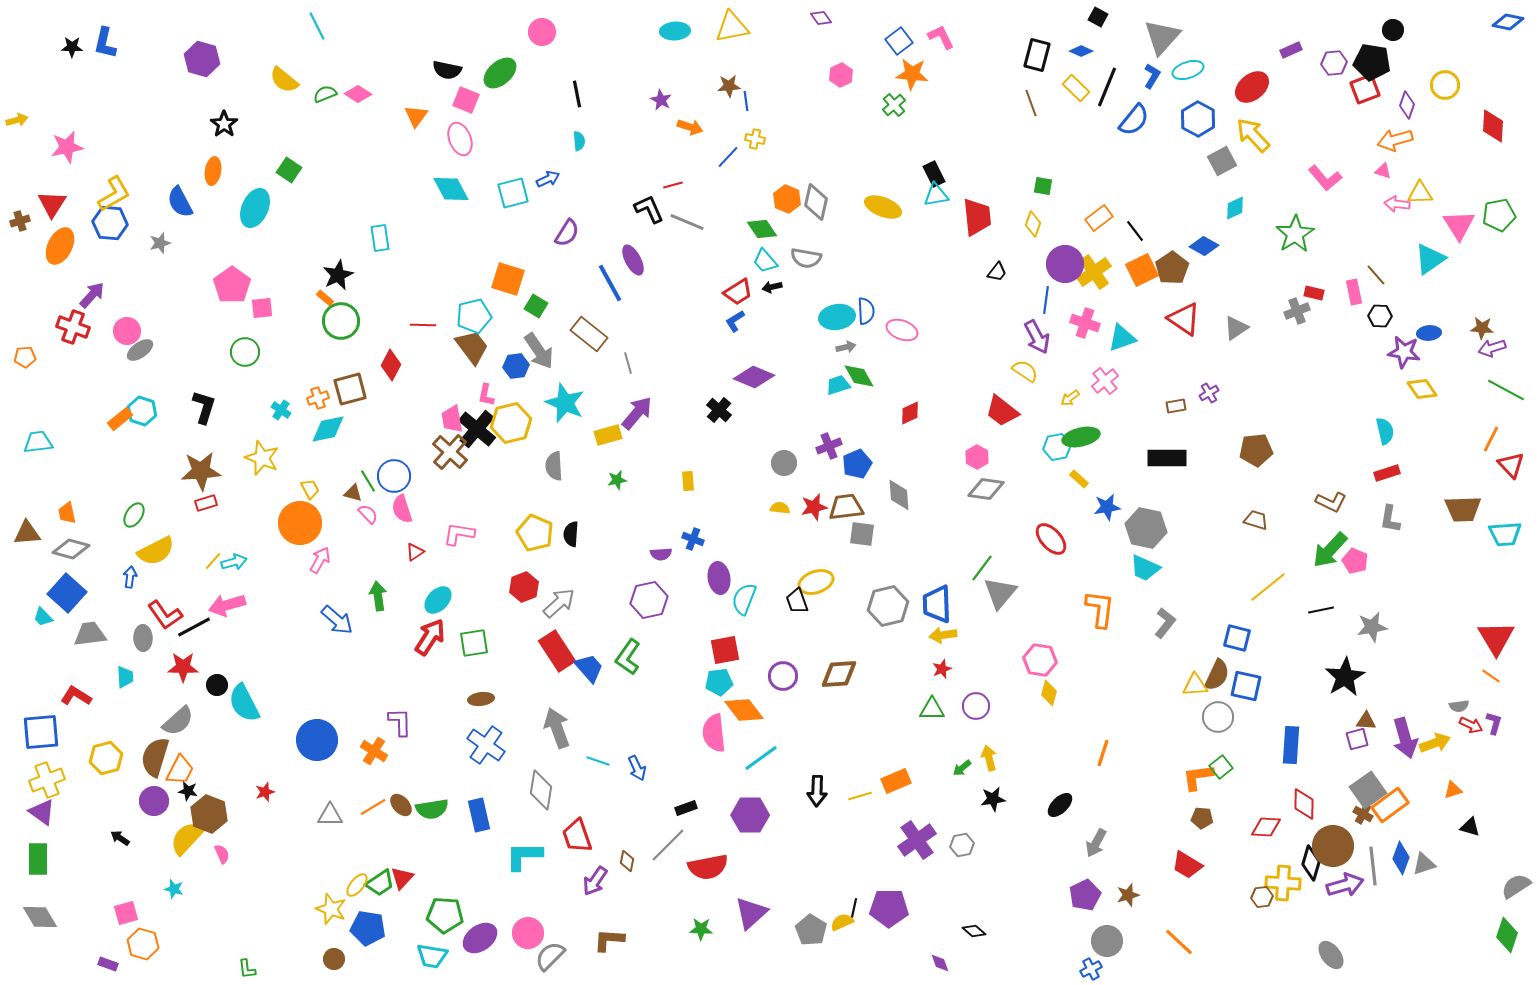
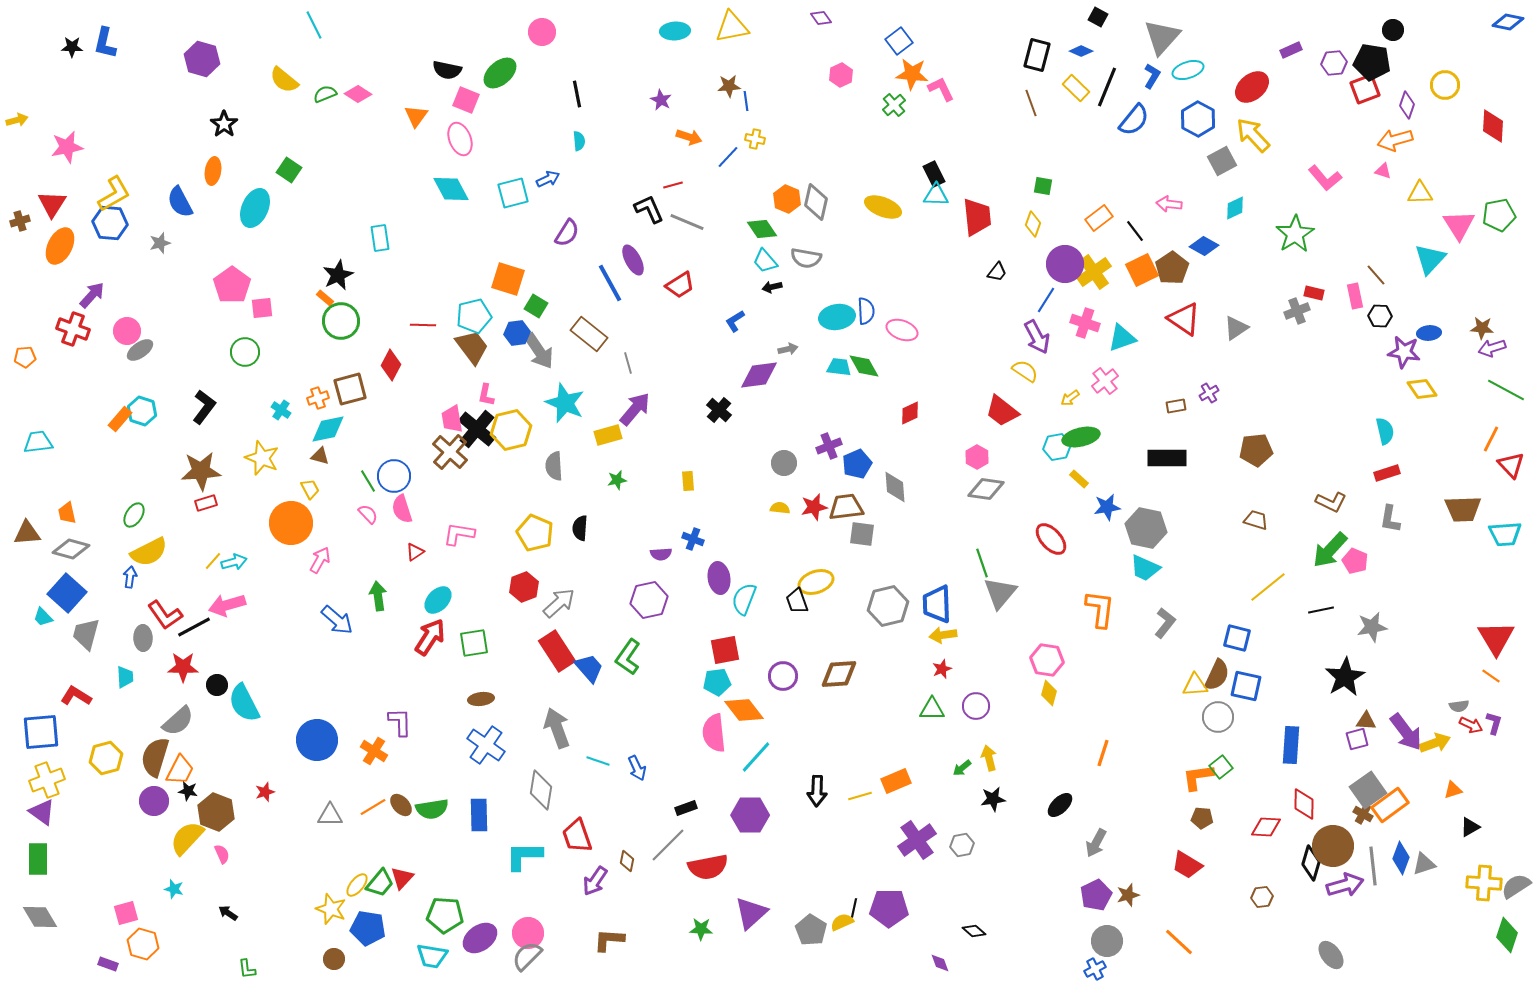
cyan line at (317, 26): moved 3 px left, 1 px up
pink L-shape at (941, 37): moved 52 px down
orange arrow at (690, 127): moved 1 px left, 10 px down
cyan triangle at (936, 195): rotated 12 degrees clockwise
pink arrow at (1397, 204): moved 228 px left
cyan triangle at (1430, 259): rotated 12 degrees counterclockwise
red trapezoid at (738, 292): moved 58 px left, 7 px up
pink rectangle at (1354, 292): moved 1 px right, 4 px down
blue line at (1046, 300): rotated 24 degrees clockwise
red cross at (73, 327): moved 2 px down
gray arrow at (846, 347): moved 58 px left, 2 px down
blue hexagon at (516, 366): moved 1 px right, 33 px up
green diamond at (859, 376): moved 5 px right, 10 px up
purple diamond at (754, 377): moved 5 px right, 2 px up; rotated 30 degrees counterclockwise
cyan trapezoid at (838, 385): moved 1 px right, 18 px up; rotated 25 degrees clockwise
black L-shape at (204, 407): rotated 20 degrees clockwise
purple arrow at (637, 413): moved 2 px left, 4 px up
orange rectangle at (120, 419): rotated 10 degrees counterclockwise
yellow hexagon at (511, 423): moved 7 px down
brown triangle at (353, 493): moved 33 px left, 37 px up
gray diamond at (899, 495): moved 4 px left, 8 px up
orange circle at (300, 523): moved 9 px left
black semicircle at (571, 534): moved 9 px right, 6 px up
yellow semicircle at (156, 551): moved 7 px left, 1 px down
green line at (982, 568): moved 5 px up; rotated 56 degrees counterclockwise
gray trapezoid at (90, 634): moved 4 px left; rotated 68 degrees counterclockwise
pink hexagon at (1040, 660): moved 7 px right
cyan pentagon at (719, 682): moved 2 px left
purple arrow at (1405, 738): moved 1 px right, 6 px up; rotated 21 degrees counterclockwise
cyan line at (761, 758): moved 5 px left, 1 px up; rotated 12 degrees counterclockwise
brown hexagon at (209, 814): moved 7 px right, 2 px up
blue rectangle at (479, 815): rotated 12 degrees clockwise
black triangle at (1470, 827): rotated 45 degrees counterclockwise
black arrow at (120, 838): moved 108 px right, 75 px down
green trapezoid at (380, 883): rotated 16 degrees counterclockwise
yellow cross at (1283, 883): moved 201 px right
purple pentagon at (1085, 895): moved 11 px right
gray semicircle at (550, 956): moved 23 px left
blue cross at (1091, 969): moved 4 px right
